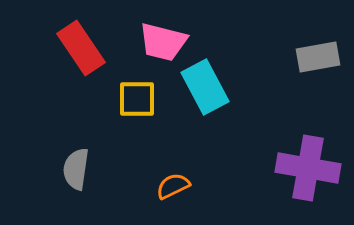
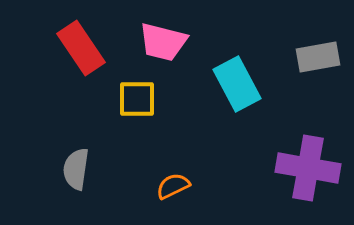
cyan rectangle: moved 32 px right, 3 px up
